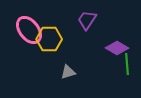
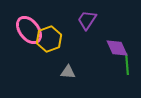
yellow hexagon: rotated 20 degrees counterclockwise
purple diamond: rotated 35 degrees clockwise
gray triangle: rotated 21 degrees clockwise
